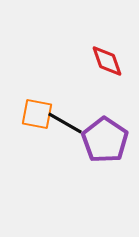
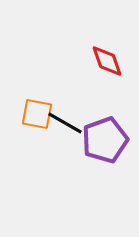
purple pentagon: rotated 18 degrees clockwise
